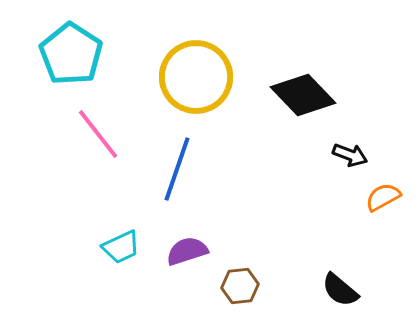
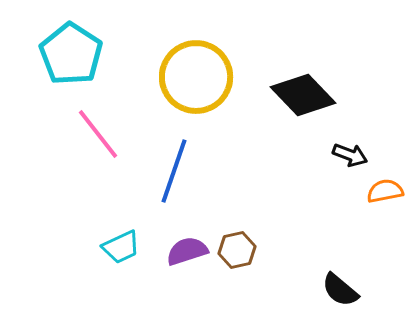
blue line: moved 3 px left, 2 px down
orange semicircle: moved 2 px right, 6 px up; rotated 18 degrees clockwise
brown hexagon: moved 3 px left, 36 px up; rotated 6 degrees counterclockwise
